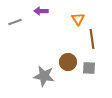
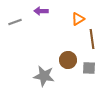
orange triangle: rotated 32 degrees clockwise
brown circle: moved 2 px up
